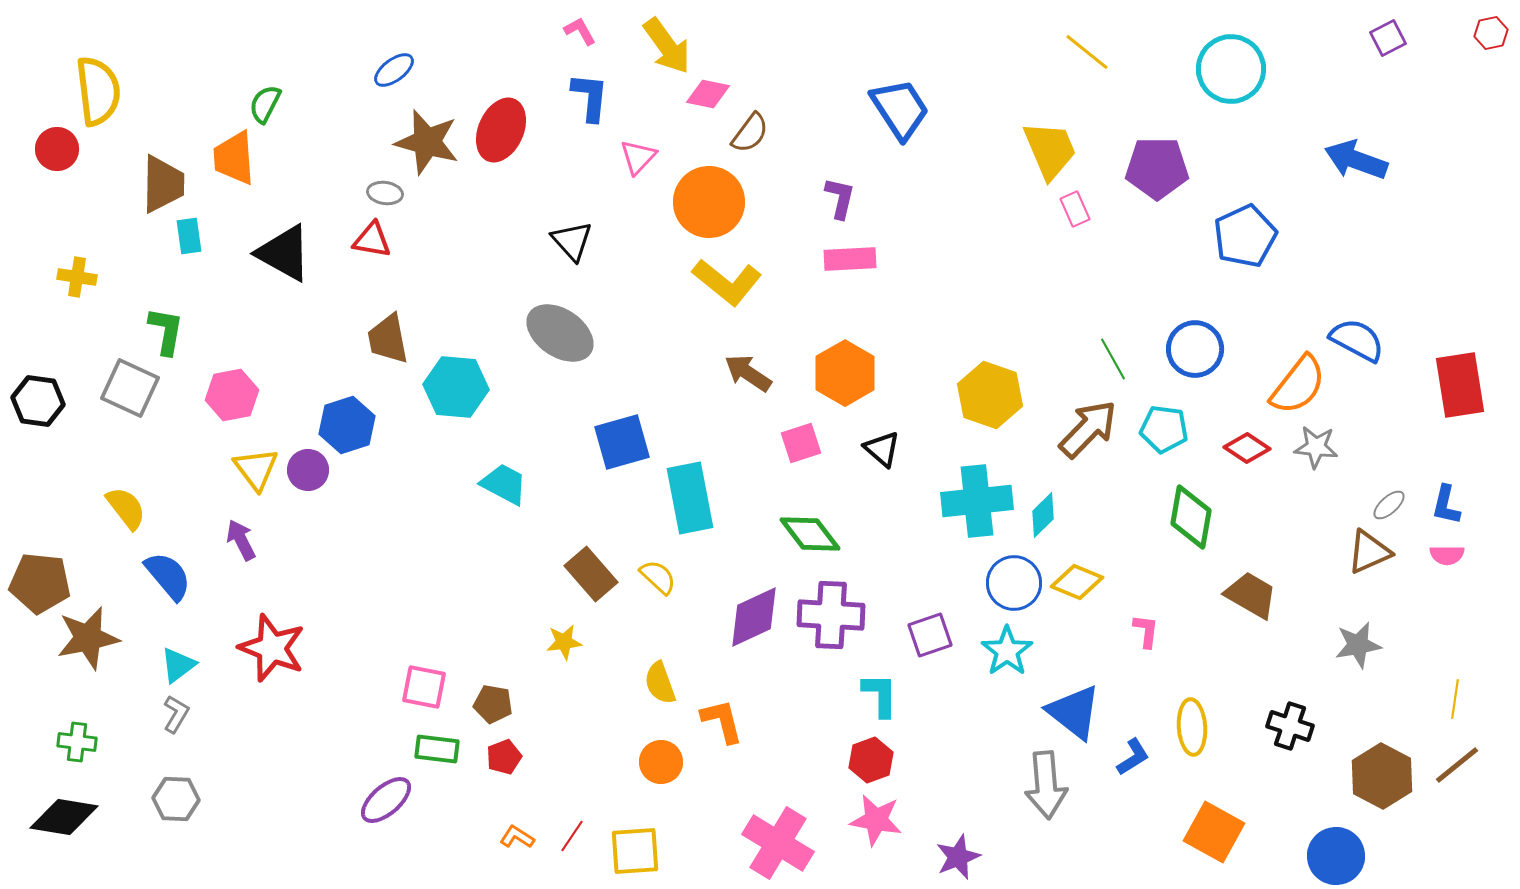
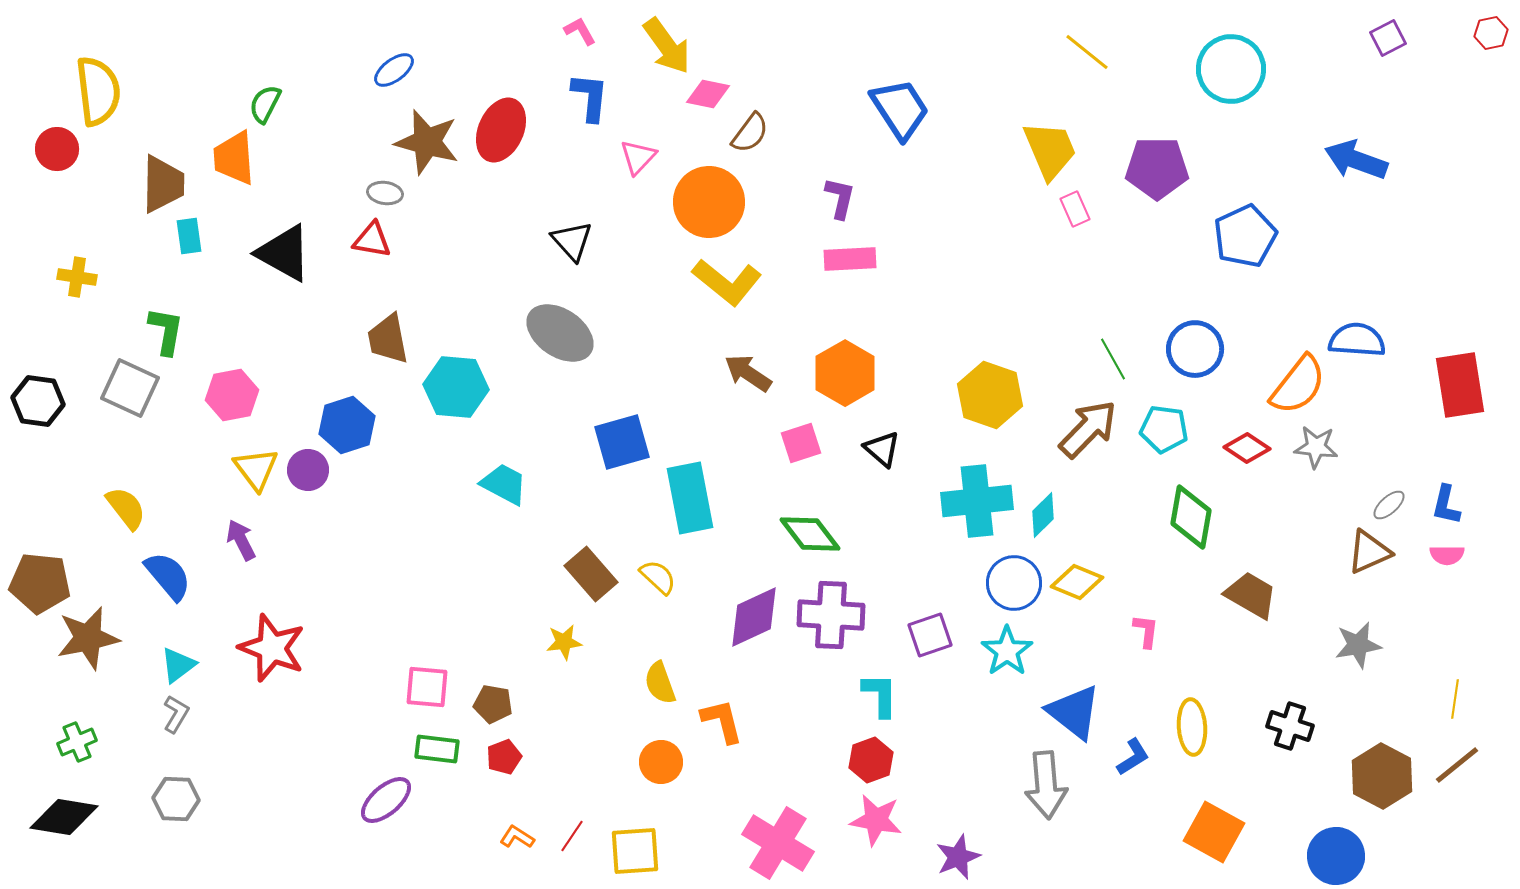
blue semicircle at (1357, 340): rotated 24 degrees counterclockwise
pink square at (424, 687): moved 3 px right; rotated 6 degrees counterclockwise
green cross at (77, 742): rotated 30 degrees counterclockwise
